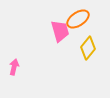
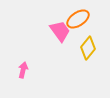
pink trapezoid: rotated 20 degrees counterclockwise
pink arrow: moved 9 px right, 3 px down
